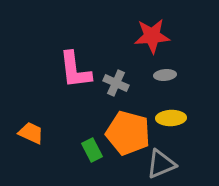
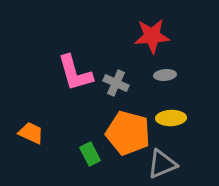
pink L-shape: moved 3 px down; rotated 9 degrees counterclockwise
green rectangle: moved 2 px left, 4 px down
gray triangle: moved 1 px right
